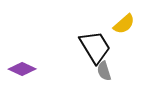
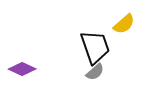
black trapezoid: rotated 12 degrees clockwise
gray semicircle: moved 9 px left, 1 px down; rotated 114 degrees counterclockwise
